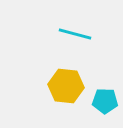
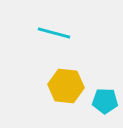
cyan line: moved 21 px left, 1 px up
